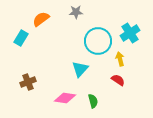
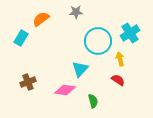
pink diamond: moved 8 px up
